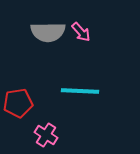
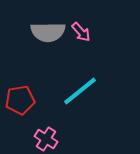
cyan line: rotated 42 degrees counterclockwise
red pentagon: moved 2 px right, 3 px up
pink cross: moved 4 px down
